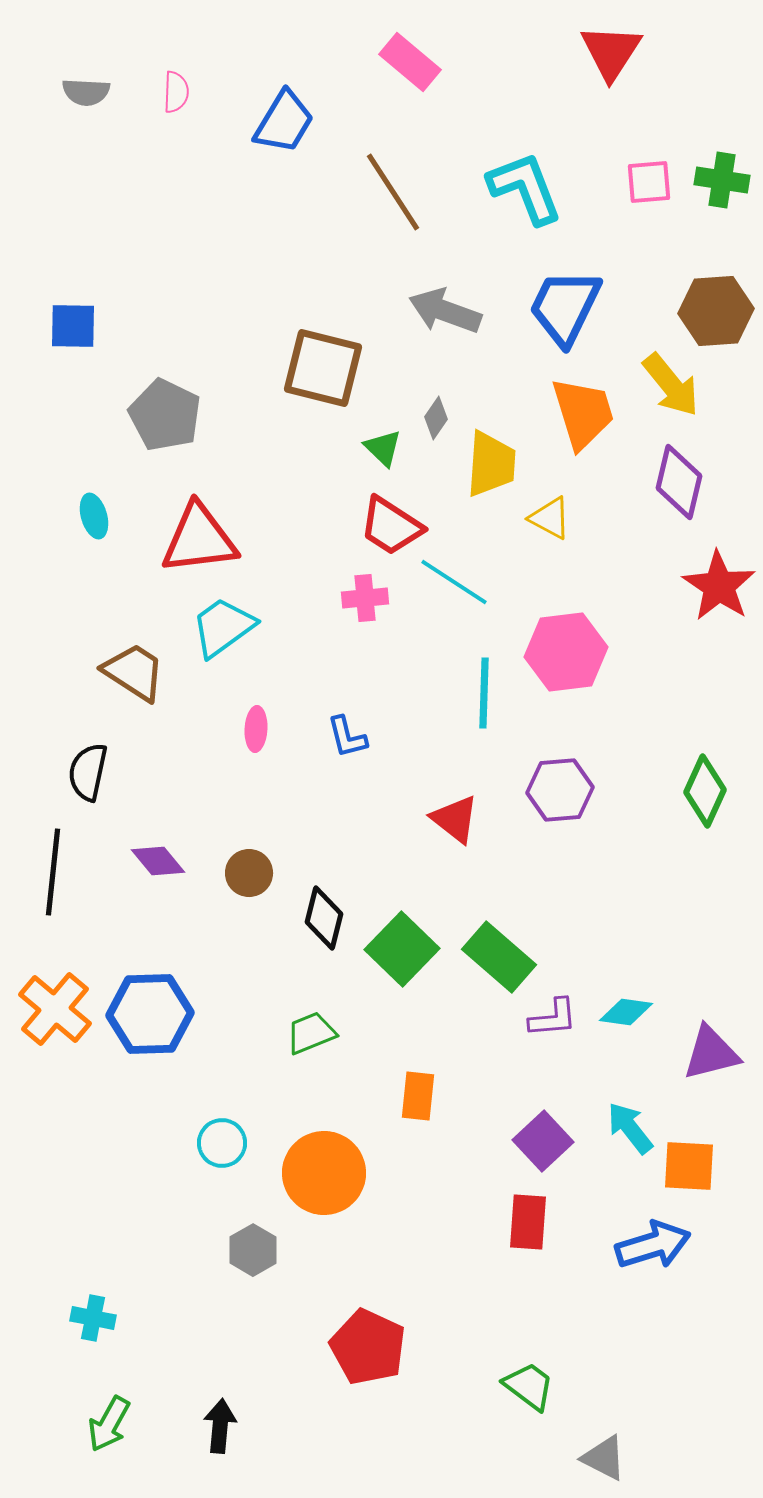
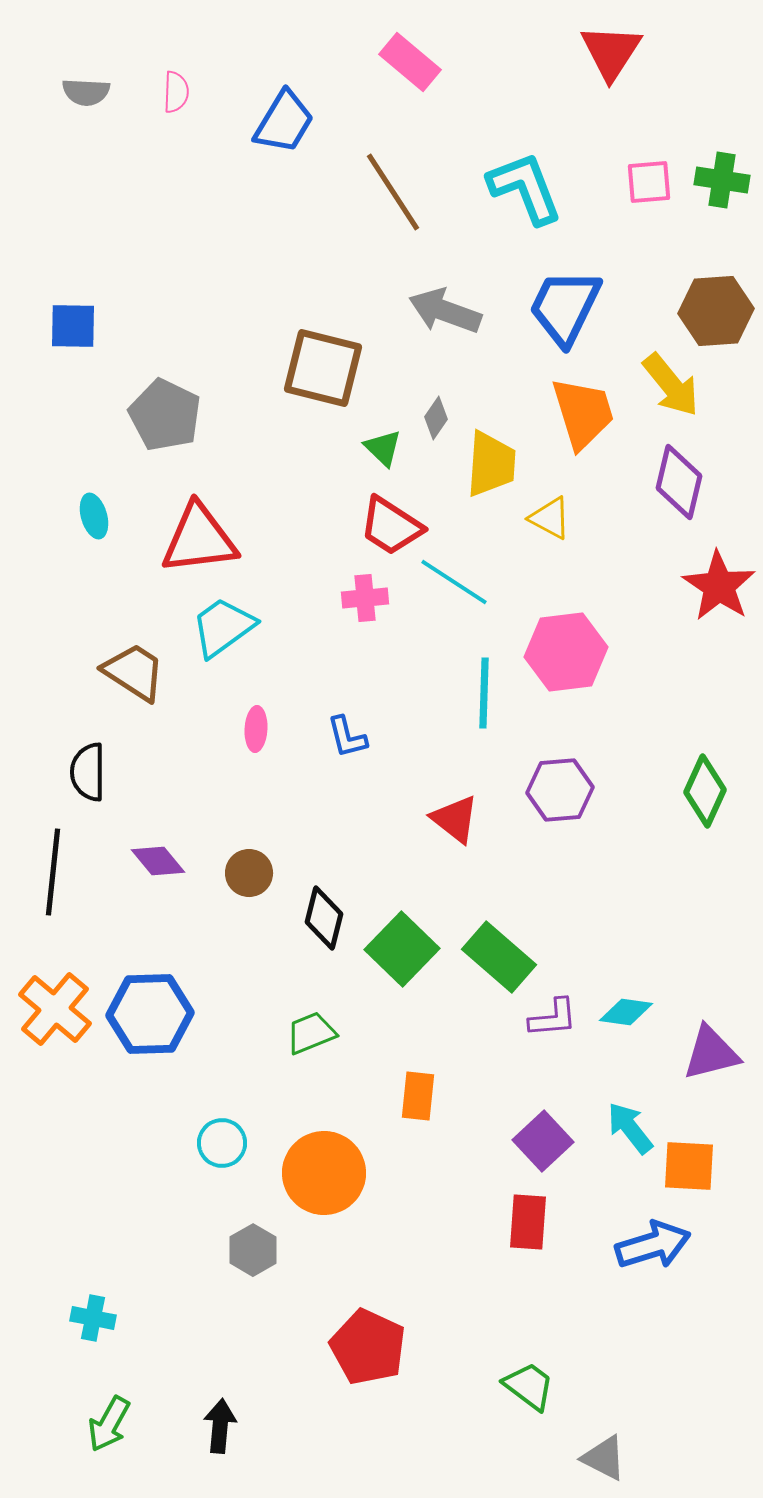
black semicircle at (88, 772): rotated 12 degrees counterclockwise
